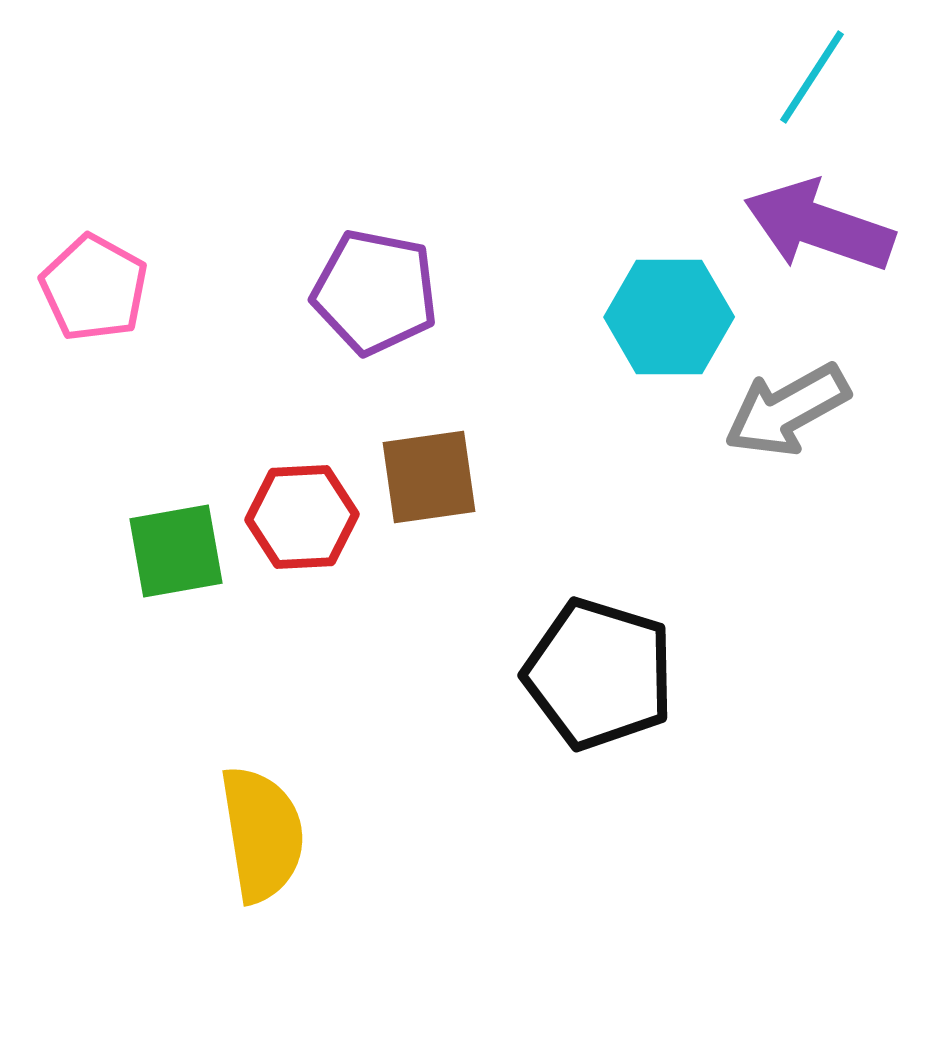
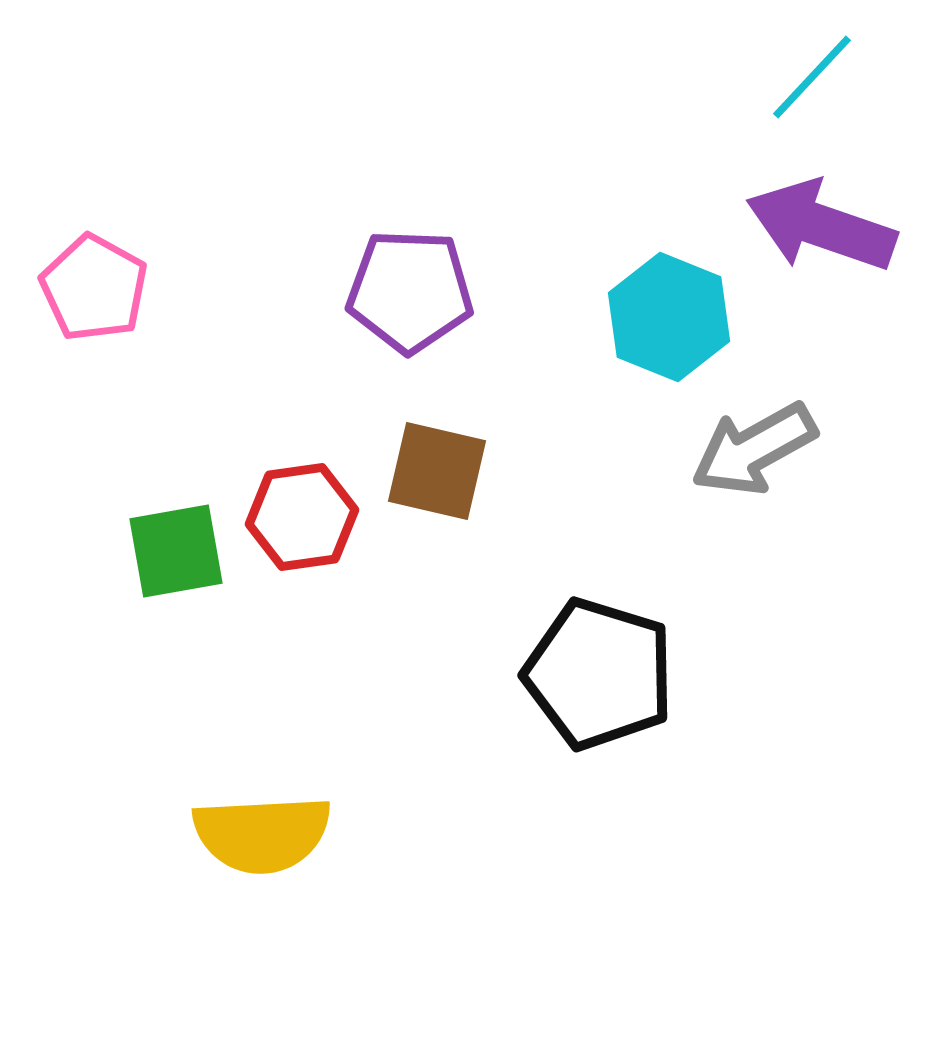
cyan line: rotated 10 degrees clockwise
purple arrow: moved 2 px right
purple pentagon: moved 35 px right, 1 px up; rotated 9 degrees counterclockwise
cyan hexagon: rotated 22 degrees clockwise
gray arrow: moved 33 px left, 39 px down
brown square: moved 8 px right, 6 px up; rotated 21 degrees clockwise
red hexagon: rotated 5 degrees counterclockwise
yellow semicircle: rotated 96 degrees clockwise
